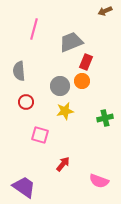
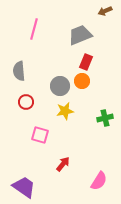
gray trapezoid: moved 9 px right, 7 px up
pink semicircle: rotated 78 degrees counterclockwise
